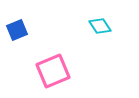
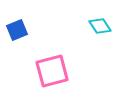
pink square: moved 1 px left; rotated 8 degrees clockwise
